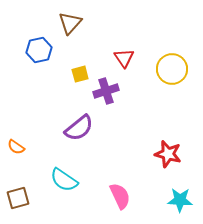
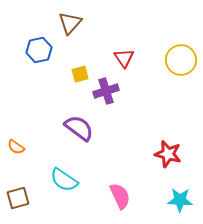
yellow circle: moved 9 px right, 9 px up
purple semicircle: rotated 104 degrees counterclockwise
